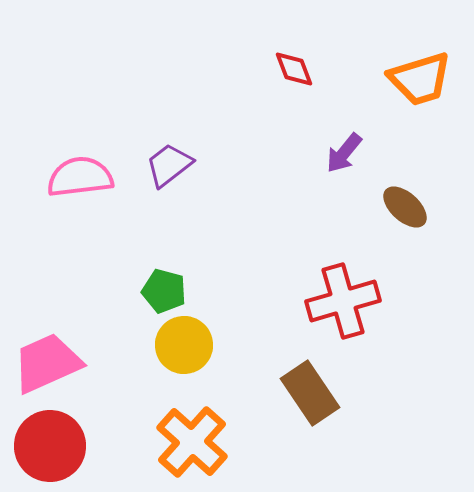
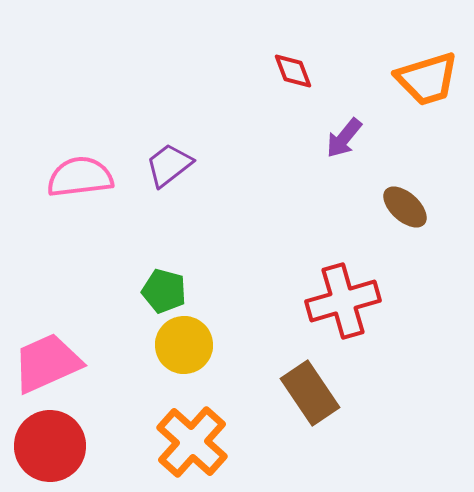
red diamond: moved 1 px left, 2 px down
orange trapezoid: moved 7 px right
purple arrow: moved 15 px up
